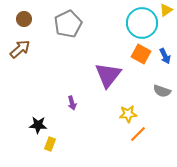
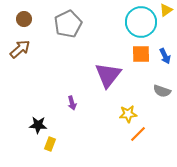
cyan circle: moved 1 px left, 1 px up
orange square: rotated 30 degrees counterclockwise
